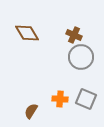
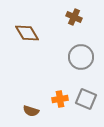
brown cross: moved 18 px up
orange cross: rotated 14 degrees counterclockwise
brown semicircle: rotated 105 degrees counterclockwise
